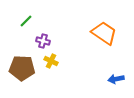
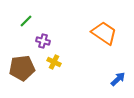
yellow cross: moved 3 px right, 1 px down
brown pentagon: rotated 10 degrees counterclockwise
blue arrow: moved 2 px right; rotated 147 degrees clockwise
